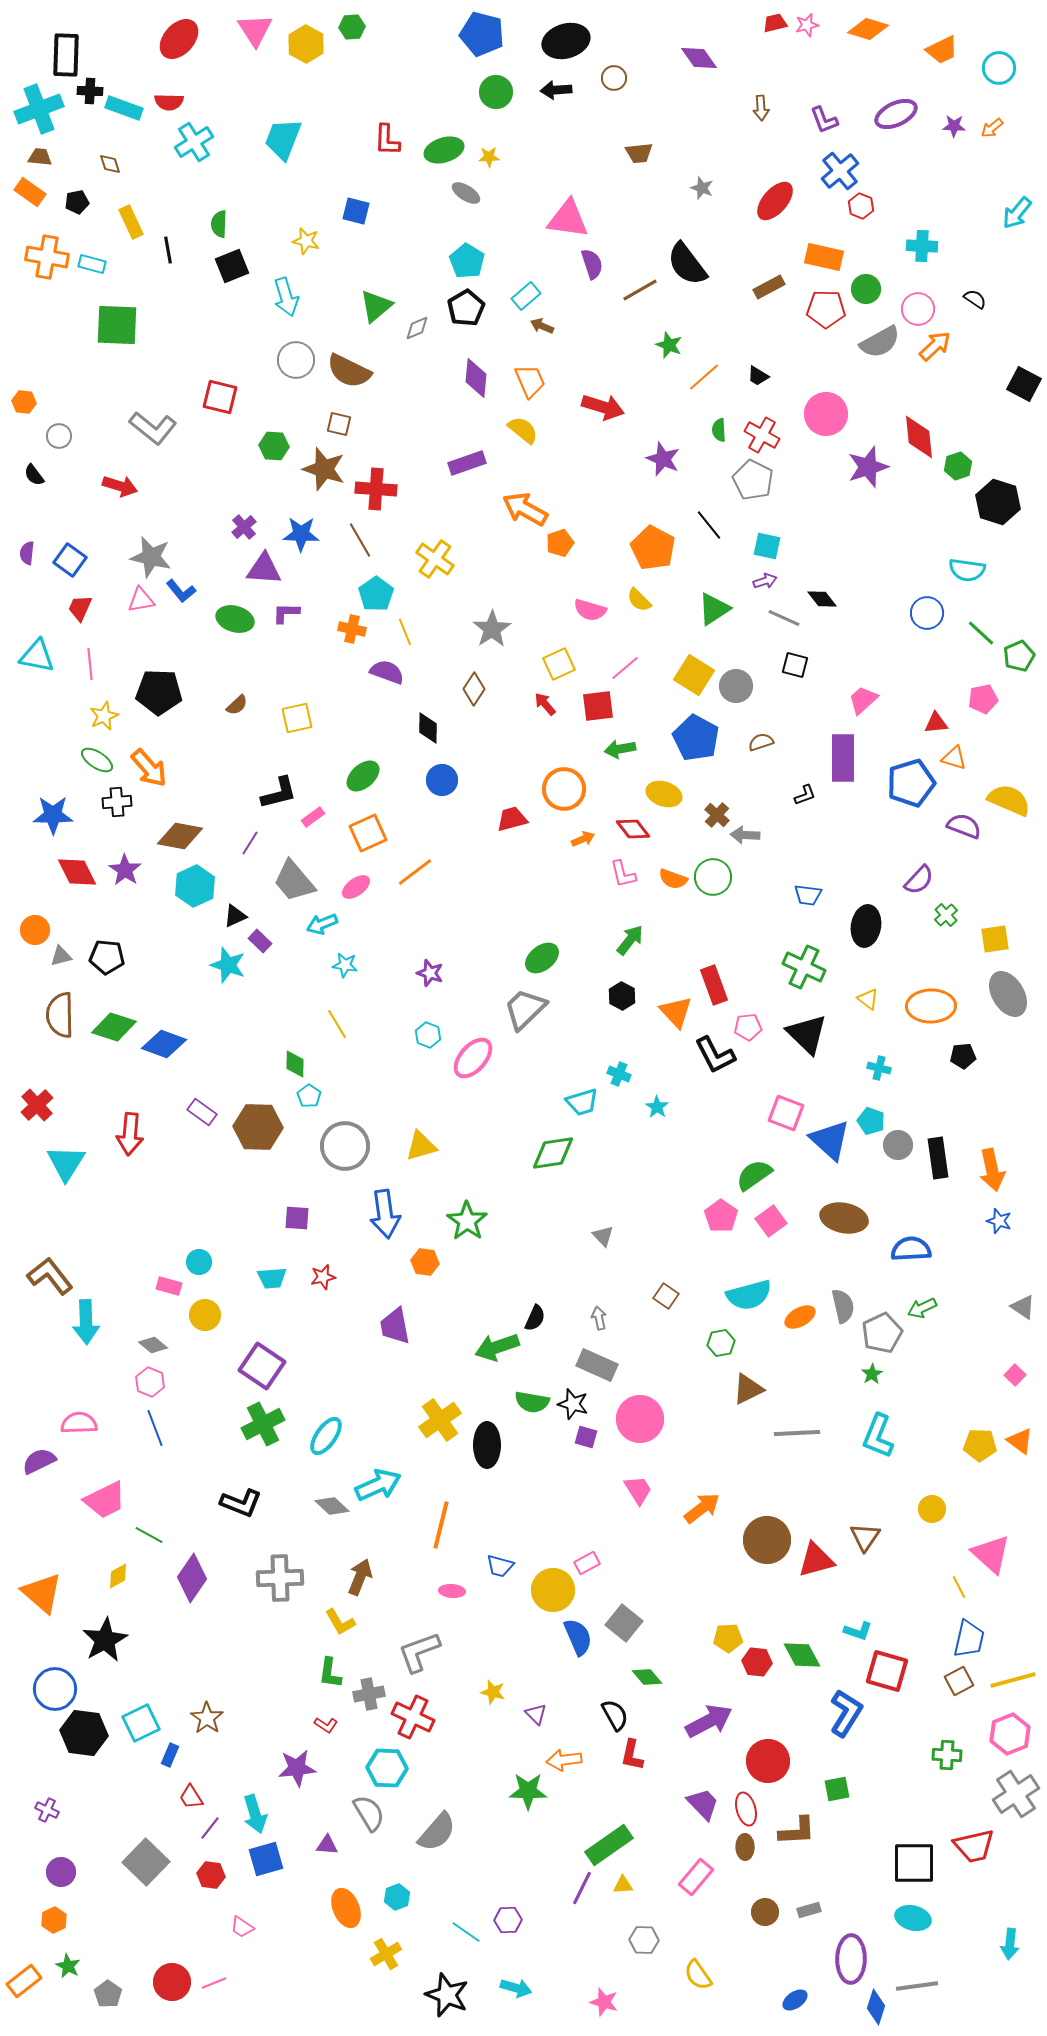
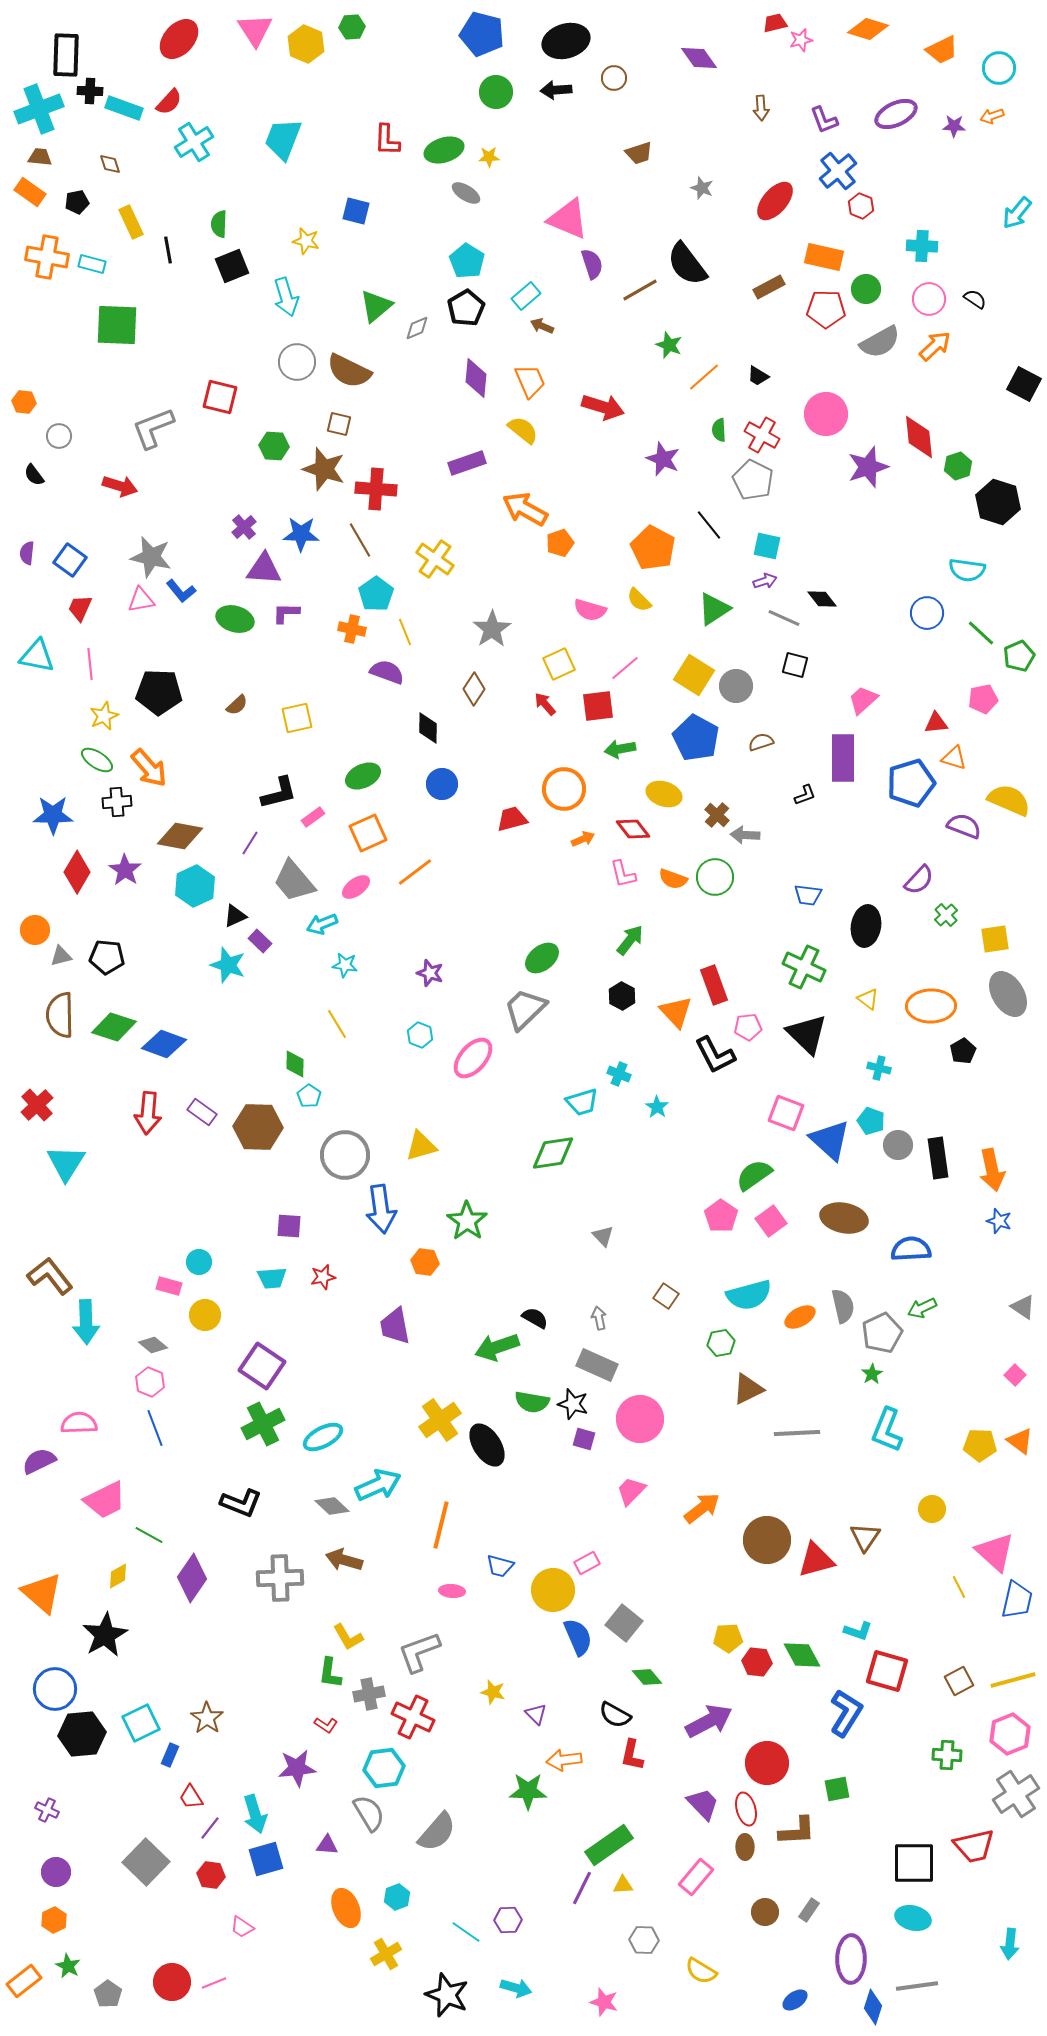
pink star at (807, 25): moved 6 px left, 15 px down
yellow hexagon at (306, 44): rotated 6 degrees counterclockwise
red semicircle at (169, 102): rotated 48 degrees counterclockwise
orange arrow at (992, 128): moved 12 px up; rotated 20 degrees clockwise
brown trapezoid at (639, 153): rotated 12 degrees counterclockwise
blue cross at (840, 171): moved 2 px left
pink triangle at (568, 219): rotated 15 degrees clockwise
pink circle at (918, 309): moved 11 px right, 10 px up
gray circle at (296, 360): moved 1 px right, 2 px down
gray L-shape at (153, 428): rotated 120 degrees clockwise
green ellipse at (363, 776): rotated 16 degrees clockwise
blue circle at (442, 780): moved 4 px down
red diamond at (77, 872): rotated 57 degrees clockwise
green circle at (713, 877): moved 2 px right
cyan hexagon at (428, 1035): moved 8 px left
black pentagon at (963, 1056): moved 5 px up; rotated 25 degrees counterclockwise
red arrow at (130, 1134): moved 18 px right, 21 px up
gray circle at (345, 1146): moved 9 px down
blue arrow at (385, 1214): moved 4 px left, 5 px up
purple square at (297, 1218): moved 8 px left, 8 px down
black semicircle at (535, 1318): rotated 84 degrees counterclockwise
cyan ellipse at (326, 1436): moved 3 px left, 1 px down; rotated 27 degrees clockwise
cyan L-shape at (878, 1436): moved 9 px right, 6 px up
purple square at (586, 1437): moved 2 px left, 2 px down
black ellipse at (487, 1445): rotated 33 degrees counterclockwise
pink trapezoid at (638, 1490): moved 7 px left, 1 px down; rotated 104 degrees counterclockwise
pink triangle at (991, 1554): moved 4 px right, 2 px up
brown arrow at (360, 1577): moved 16 px left, 17 px up; rotated 96 degrees counterclockwise
yellow L-shape at (340, 1622): moved 8 px right, 15 px down
blue trapezoid at (969, 1639): moved 48 px right, 39 px up
black star at (105, 1640): moved 5 px up
black semicircle at (615, 1715): rotated 148 degrees clockwise
black hexagon at (84, 1733): moved 2 px left, 1 px down; rotated 12 degrees counterclockwise
red circle at (768, 1761): moved 1 px left, 2 px down
cyan hexagon at (387, 1768): moved 3 px left; rotated 9 degrees counterclockwise
purple circle at (61, 1872): moved 5 px left
gray rectangle at (809, 1910): rotated 40 degrees counterclockwise
yellow semicircle at (698, 1975): moved 3 px right, 4 px up; rotated 24 degrees counterclockwise
blue diamond at (876, 2007): moved 3 px left
